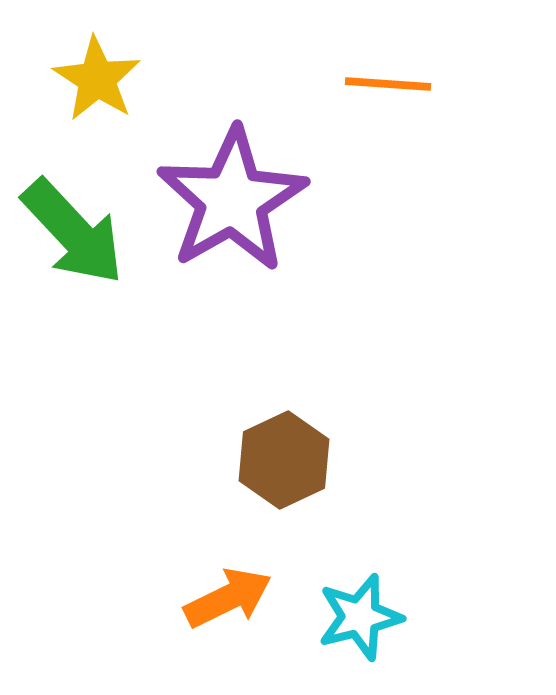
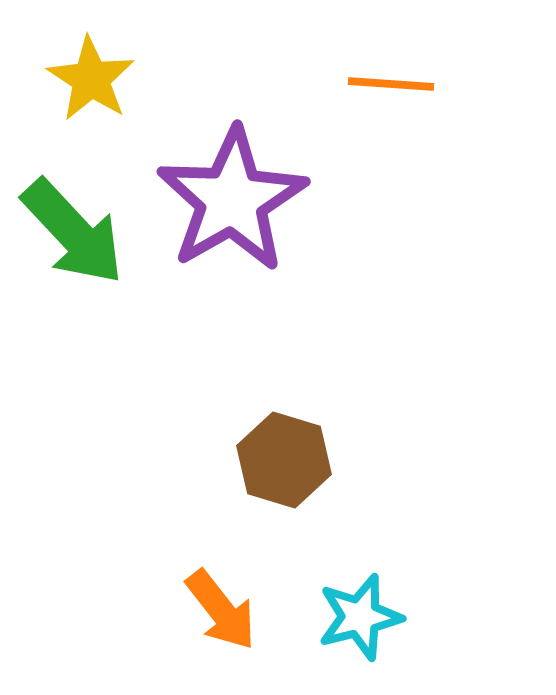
yellow star: moved 6 px left
orange line: moved 3 px right
brown hexagon: rotated 18 degrees counterclockwise
orange arrow: moved 7 px left, 12 px down; rotated 78 degrees clockwise
